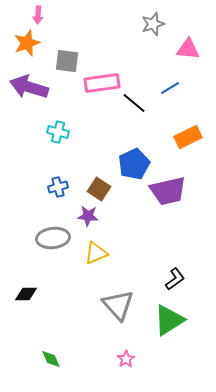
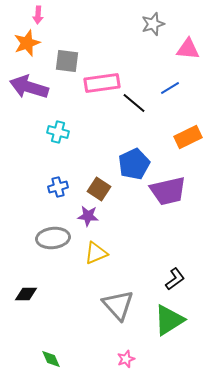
pink star: rotated 12 degrees clockwise
